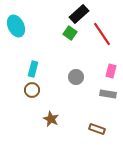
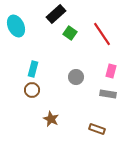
black rectangle: moved 23 px left
